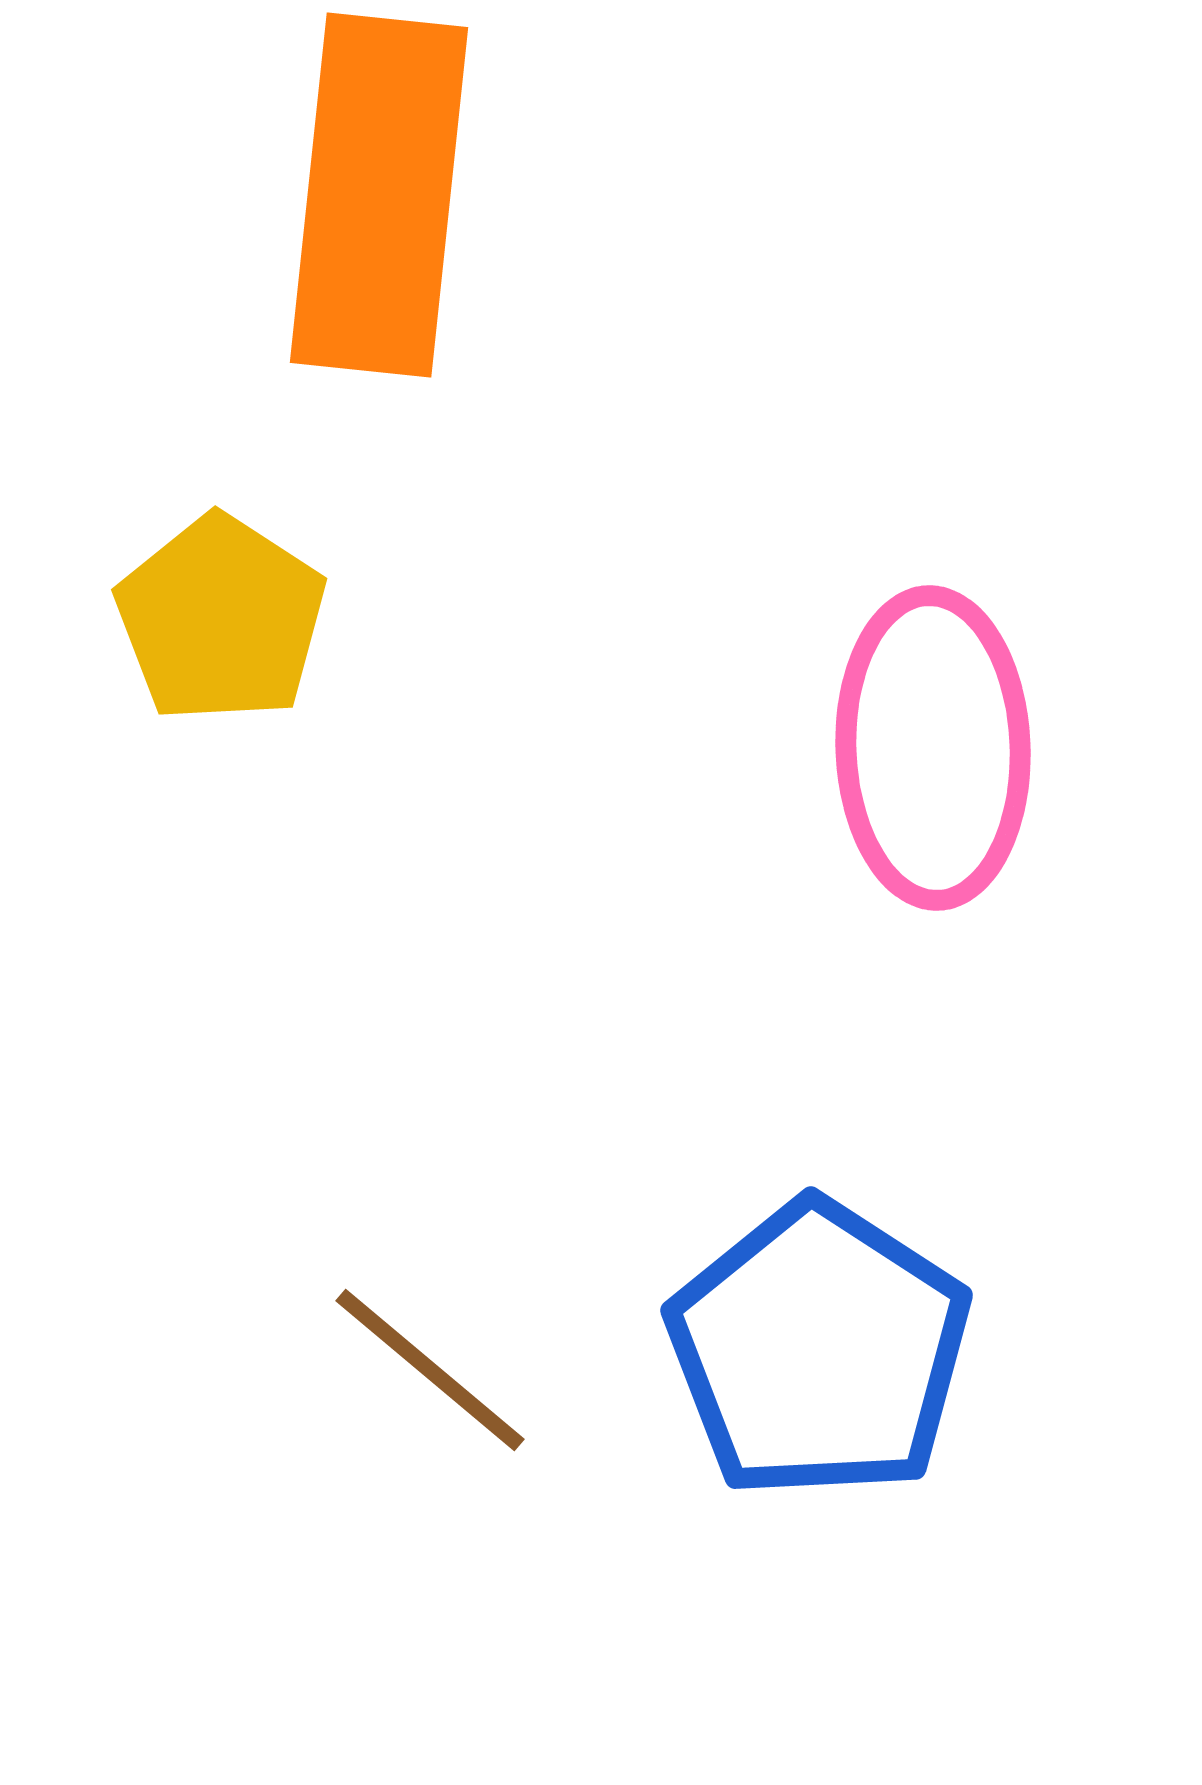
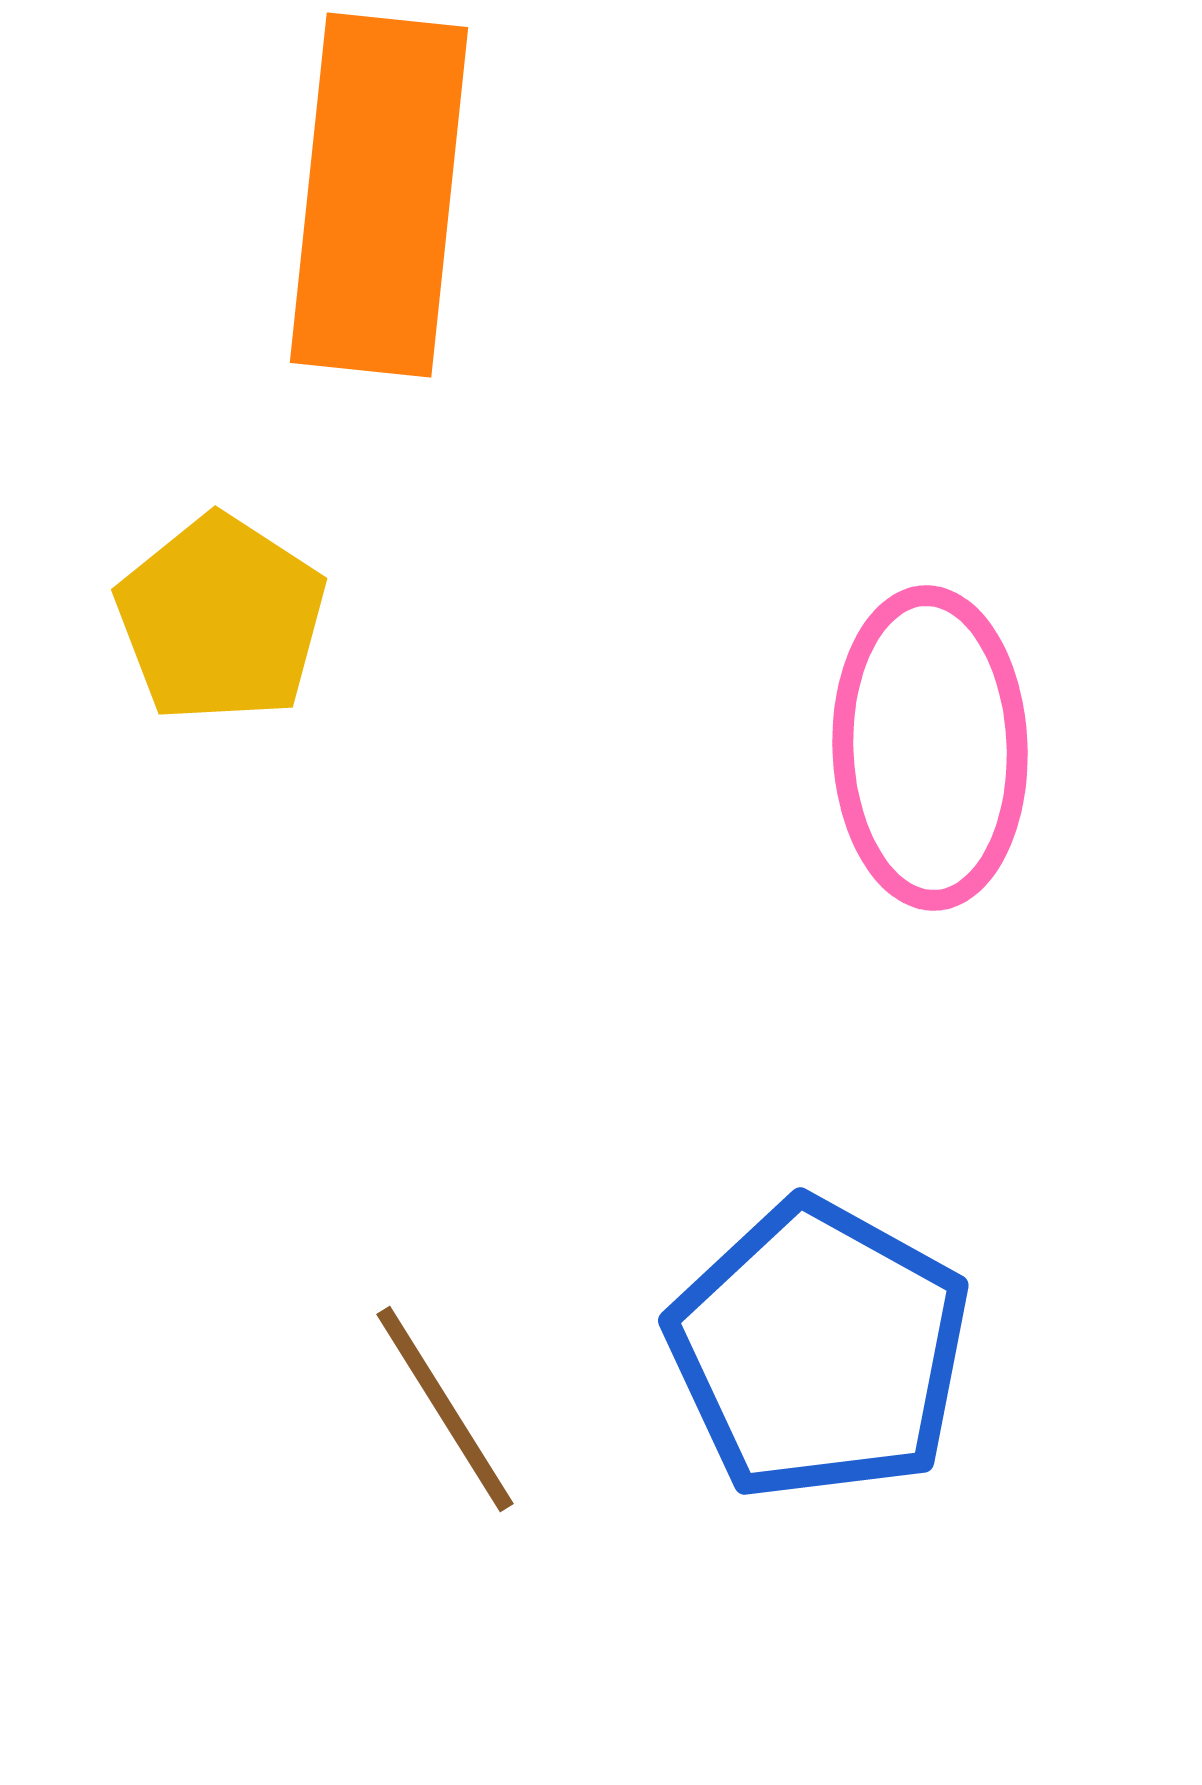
pink ellipse: moved 3 px left
blue pentagon: rotated 4 degrees counterclockwise
brown line: moved 15 px right, 39 px down; rotated 18 degrees clockwise
